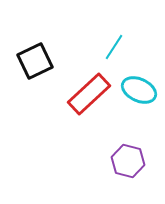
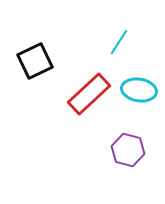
cyan line: moved 5 px right, 5 px up
cyan ellipse: rotated 16 degrees counterclockwise
purple hexagon: moved 11 px up
